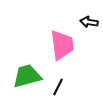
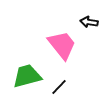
pink trapezoid: rotated 32 degrees counterclockwise
black line: moved 1 px right; rotated 18 degrees clockwise
